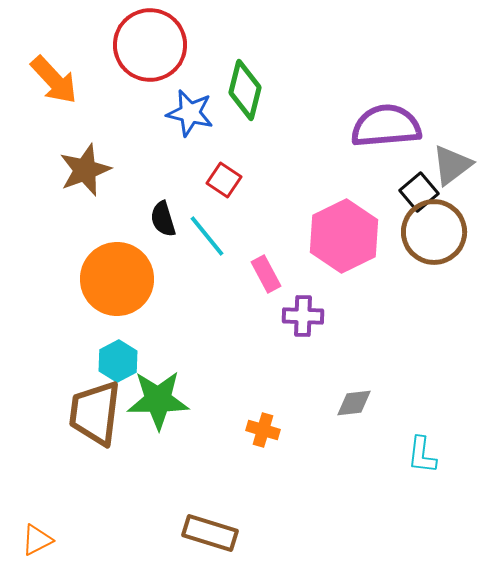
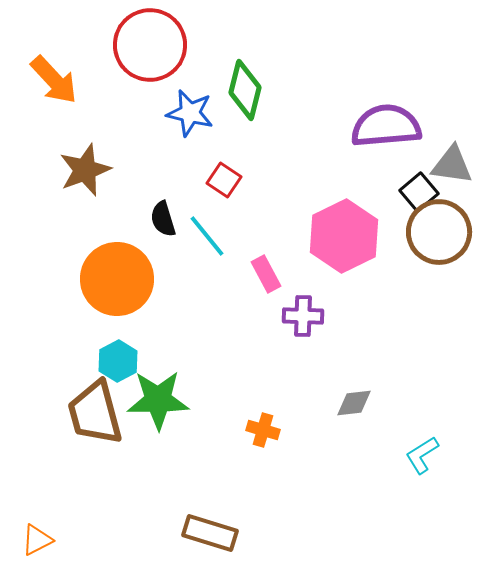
gray triangle: rotated 45 degrees clockwise
brown circle: moved 5 px right
brown trapezoid: rotated 22 degrees counterclockwise
cyan L-shape: rotated 51 degrees clockwise
